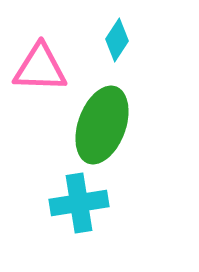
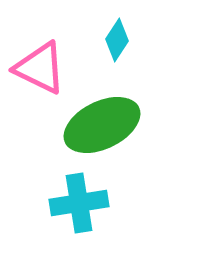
pink triangle: rotated 24 degrees clockwise
green ellipse: rotated 44 degrees clockwise
